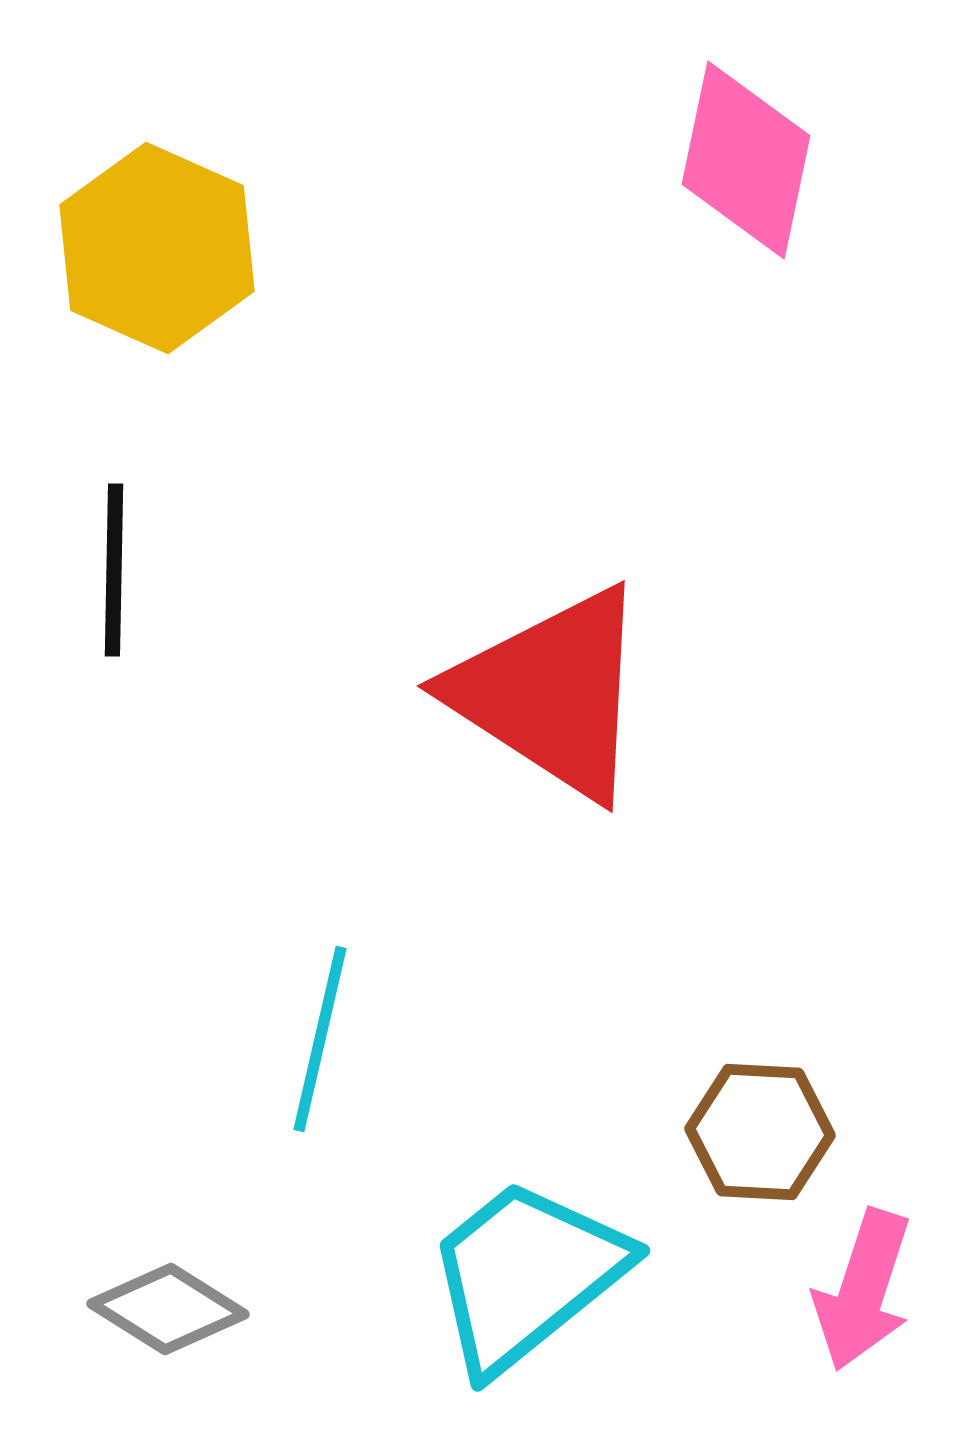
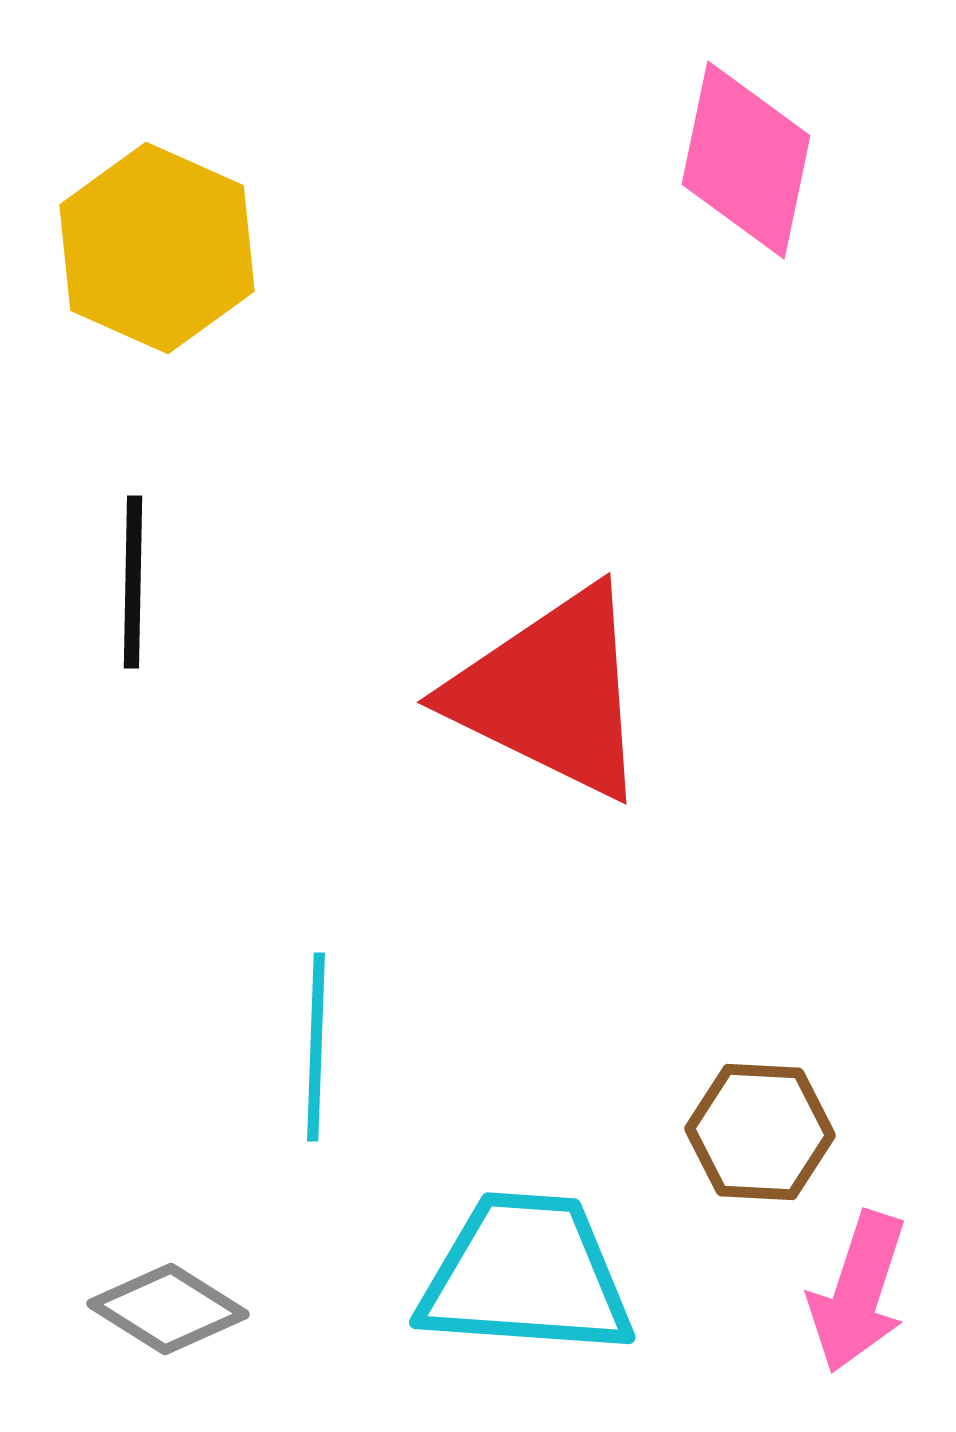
black line: moved 19 px right, 12 px down
red triangle: rotated 7 degrees counterclockwise
cyan line: moved 4 px left, 8 px down; rotated 11 degrees counterclockwise
cyan trapezoid: rotated 43 degrees clockwise
pink arrow: moved 5 px left, 2 px down
